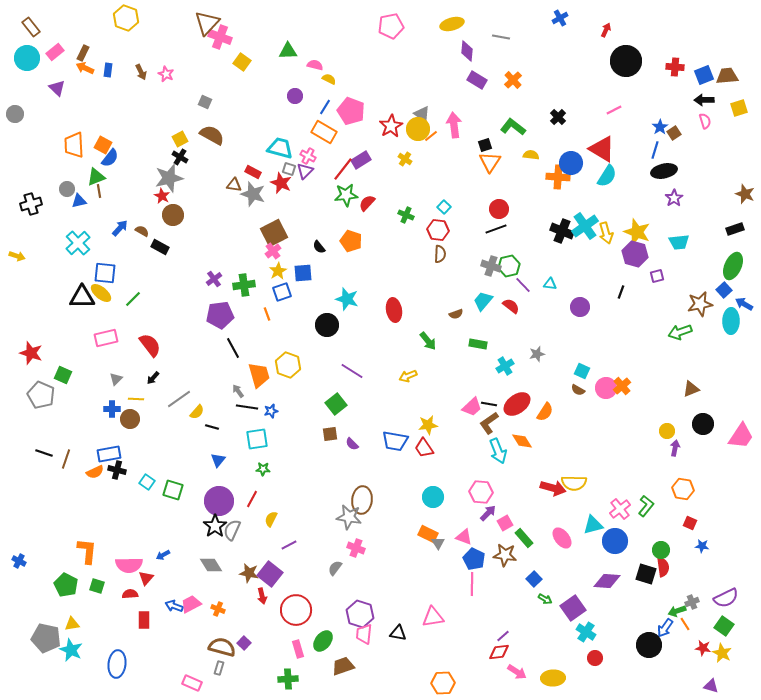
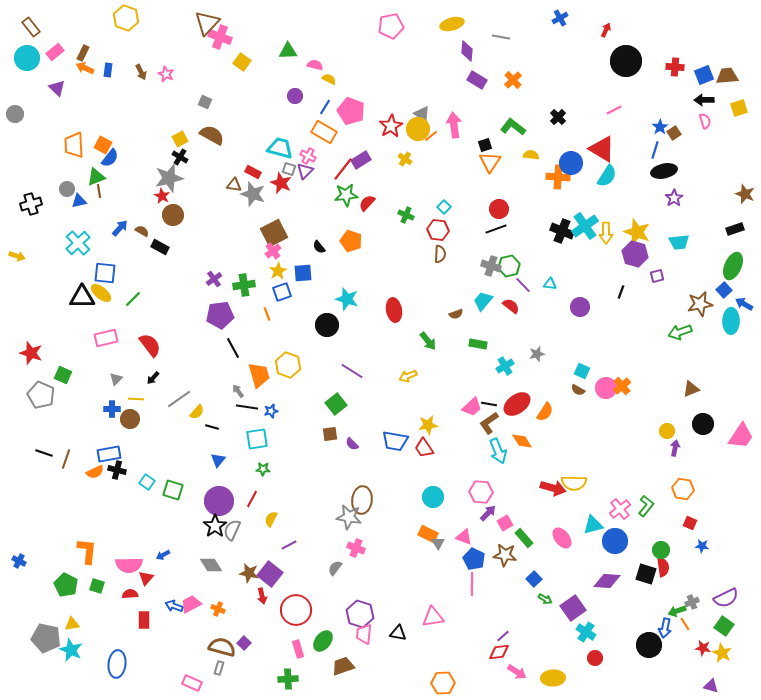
yellow arrow at (606, 233): rotated 15 degrees clockwise
blue arrow at (665, 628): rotated 24 degrees counterclockwise
